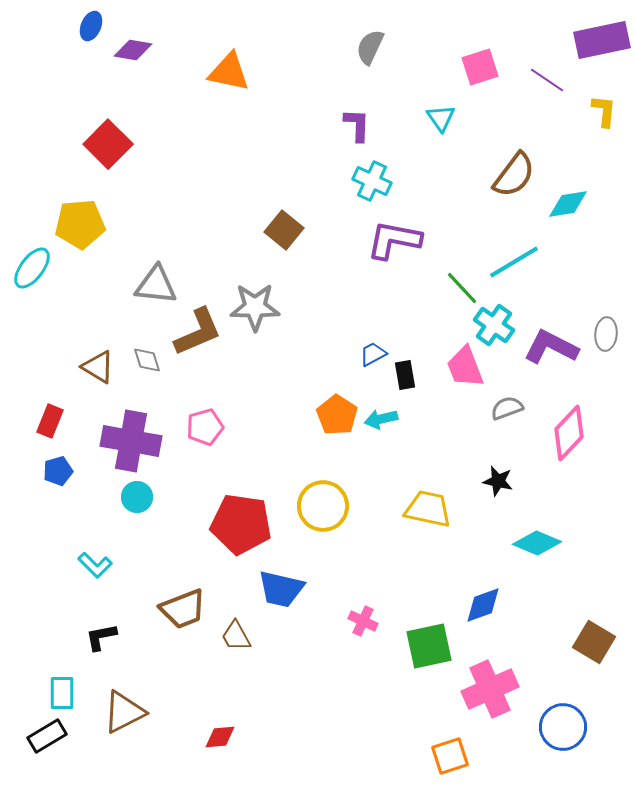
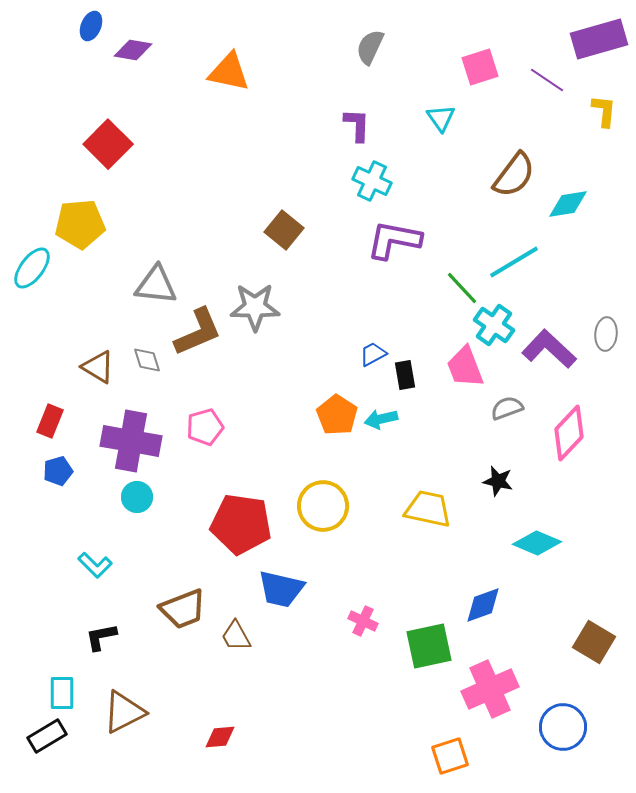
purple rectangle at (602, 40): moved 3 px left, 1 px up; rotated 4 degrees counterclockwise
purple L-shape at (551, 347): moved 2 px left, 2 px down; rotated 16 degrees clockwise
